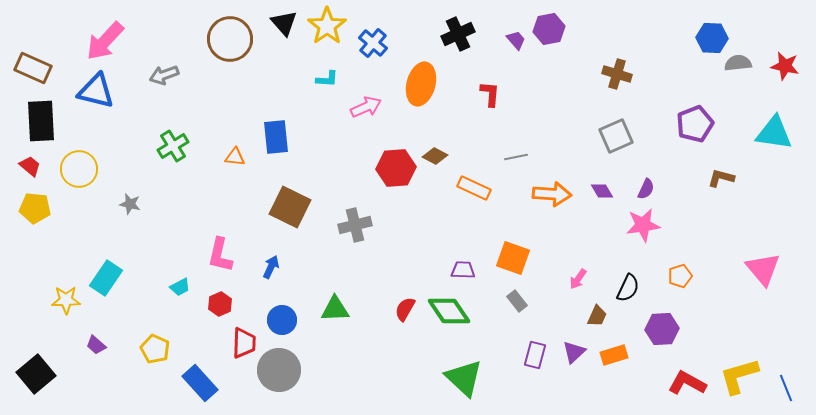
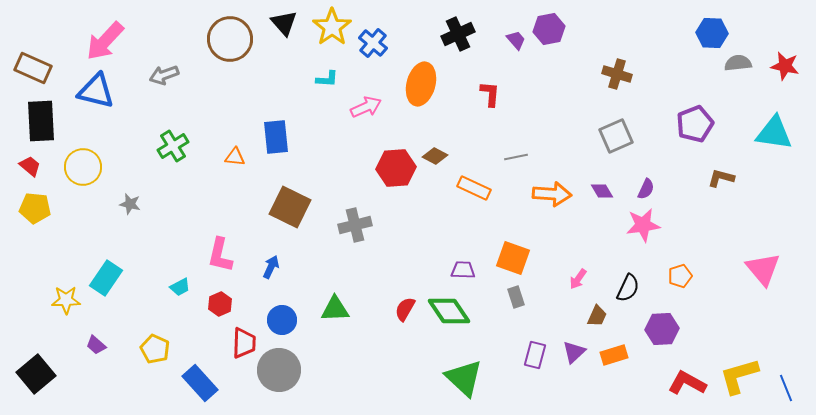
yellow star at (327, 26): moved 5 px right, 1 px down
blue hexagon at (712, 38): moved 5 px up
yellow circle at (79, 169): moved 4 px right, 2 px up
gray rectangle at (517, 301): moved 1 px left, 4 px up; rotated 20 degrees clockwise
